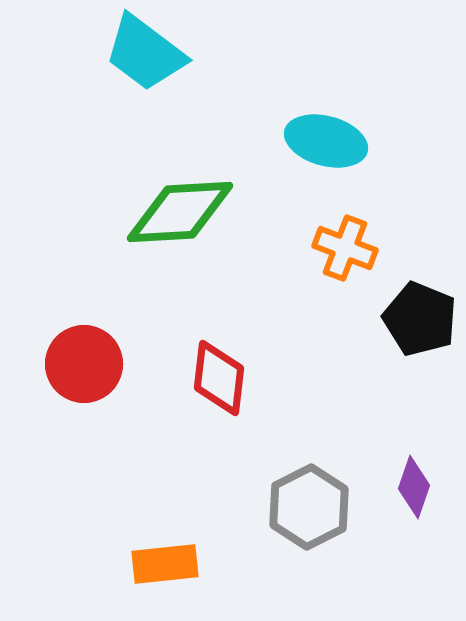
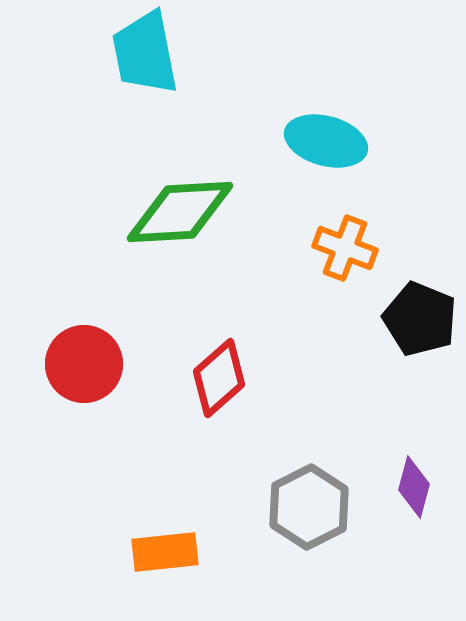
cyan trapezoid: rotated 42 degrees clockwise
red diamond: rotated 42 degrees clockwise
purple diamond: rotated 4 degrees counterclockwise
orange rectangle: moved 12 px up
